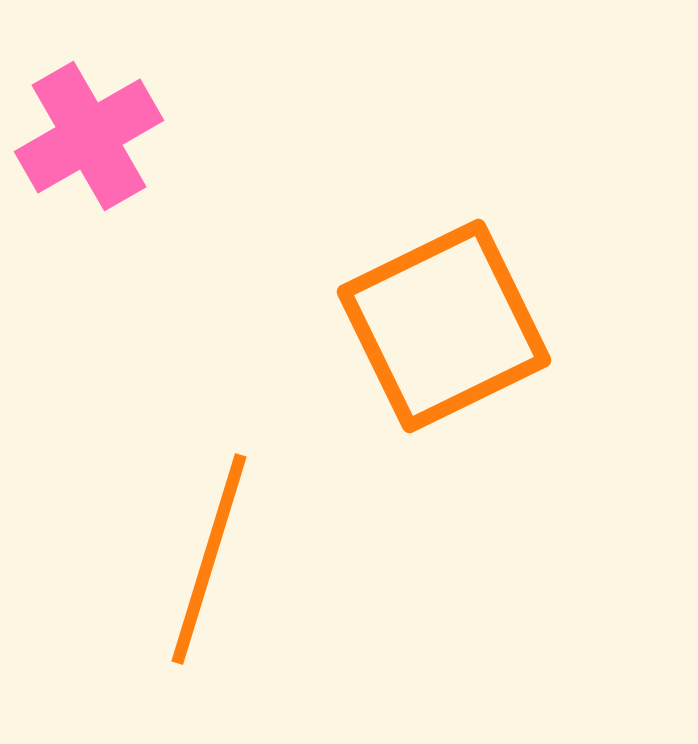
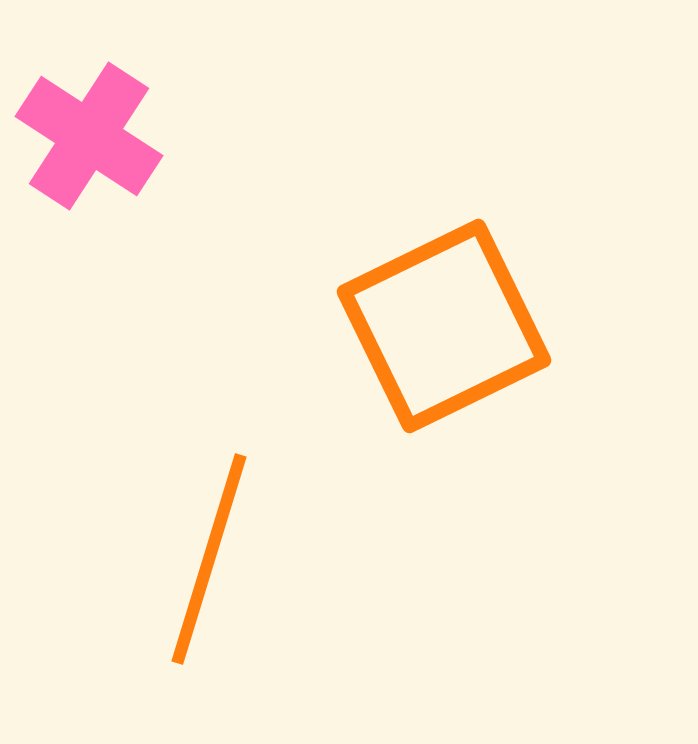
pink cross: rotated 27 degrees counterclockwise
